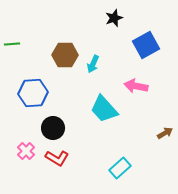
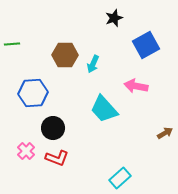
red L-shape: rotated 10 degrees counterclockwise
cyan rectangle: moved 10 px down
